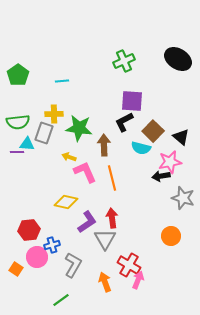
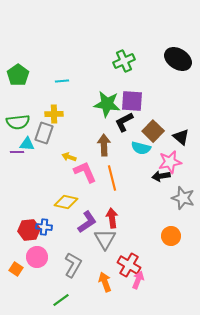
green star: moved 28 px right, 24 px up
blue cross: moved 8 px left, 18 px up; rotated 21 degrees clockwise
